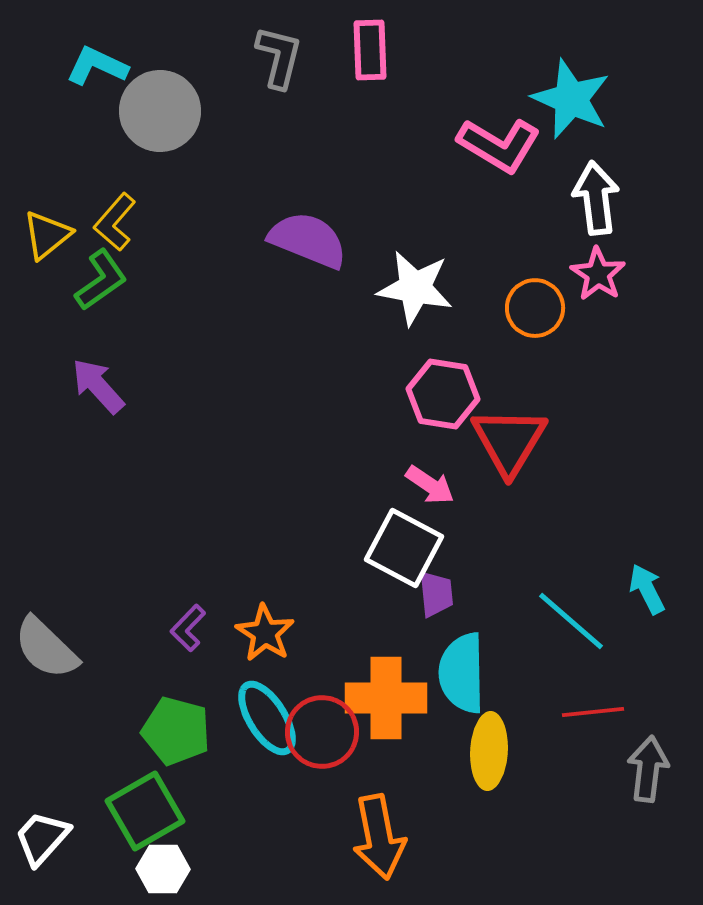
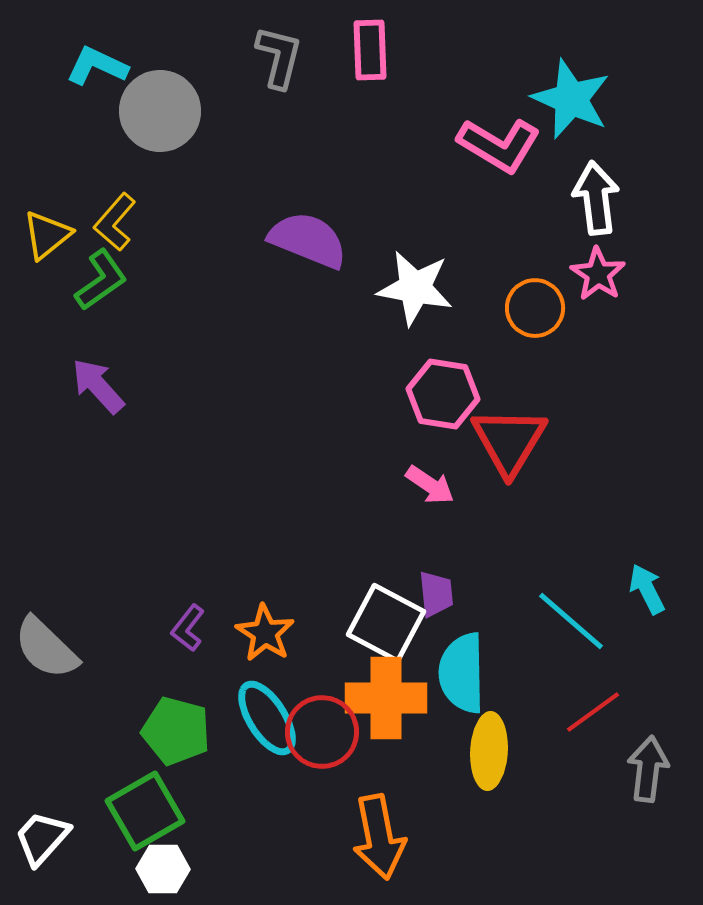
white square: moved 18 px left, 75 px down
purple L-shape: rotated 6 degrees counterclockwise
red line: rotated 30 degrees counterclockwise
